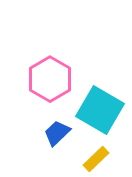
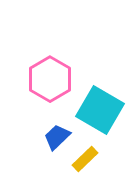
blue trapezoid: moved 4 px down
yellow rectangle: moved 11 px left
